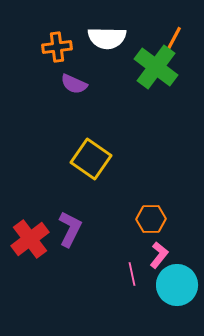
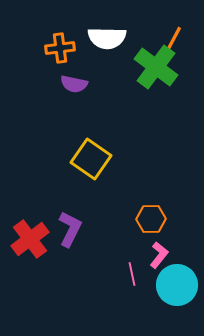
orange cross: moved 3 px right, 1 px down
purple semicircle: rotated 12 degrees counterclockwise
